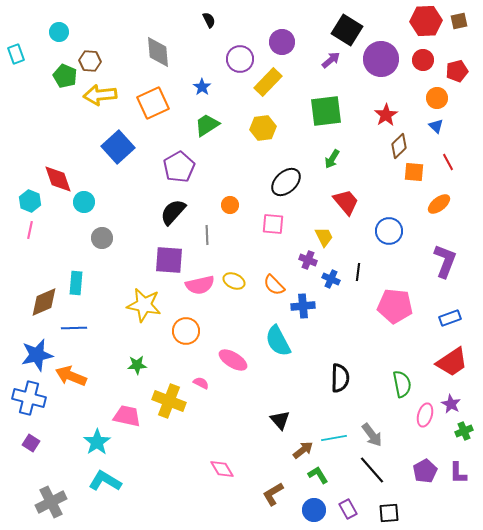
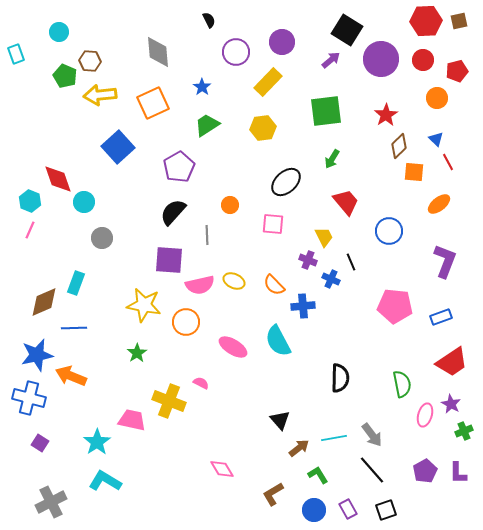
purple circle at (240, 59): moved 4 px left, 7 px up
blue triangle at (436, 126): moved 13 px down
pink line at (30, 230): rotated 12 degrees clockwise
black line at (358, 272): moved 7 px left, 10 px up; rotated 30 degrees counterclockwise
cyan rectangle at (76, 283): rotated 15 degrees clockwise
blue rectangle at (450, 318): moved 9 px left, 1 px up
orange circle at (186, 331): moved 9 px up
pink ellipse at (233, 360): moved 13 px up
green star at (137, 365): moved 12 px up; rotated 30 degrees counterclockwise
pink trapezoid at (127, 416): moved 5 px right, 4 px down
purple square at (31, 443): moved 9 px right
brown arrow at (303, 450): moved 4 px left, 2 px up
black square at (389, 513): moved 3 px left, 3 px up; rotated 15 degrees counterclockwise
